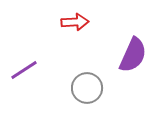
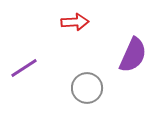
purple line: moved 2 px up
